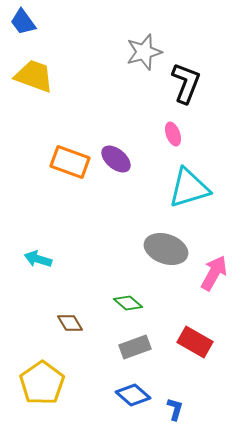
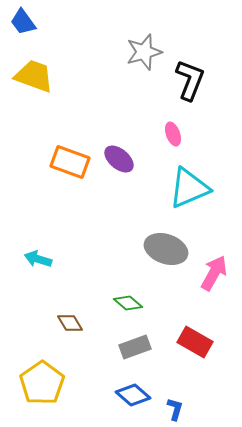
black L-shape: moved 4 px right, 3 px up
purple ellipse: moved 3 px right
cyan triangle: rotated 6 degrees counterclockwise
